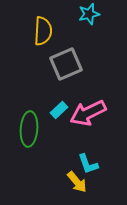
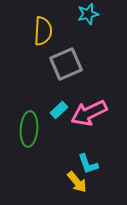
cyan star: moved 1 px left
pink arrow: moved 1 px right
